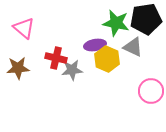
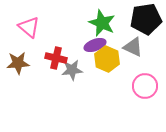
green star: moved 14 px left; rotated 12 degrees clockwise
pink triangle: moved 5 px right, 1 px up
purple ellipse: rotated 10 degrees counterclockwise
brown star: moved 5 px up
pink circle: moved 6 px left, 5 px up
